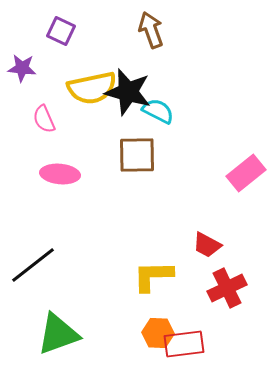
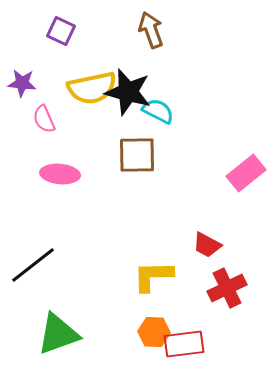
purple star: moved 15 px down
orange hexagon: moved 4 px left, 1 px up
